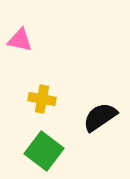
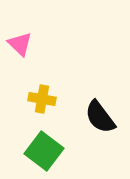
pink triangle: moved 4 px down; rotated 32 degrees clockwise
black semicircle: rotated 93 degrees counterclockwise
